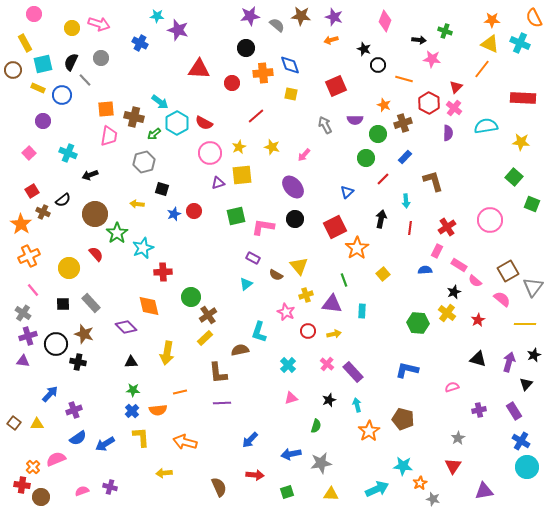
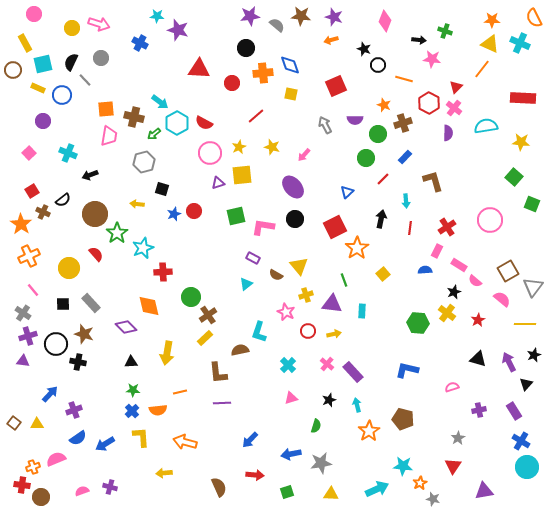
purple arrow at (509, 362): rotated 42 degrees counterclockwise
orange cross at (33, 467): rotated 24 degrees clockwise
